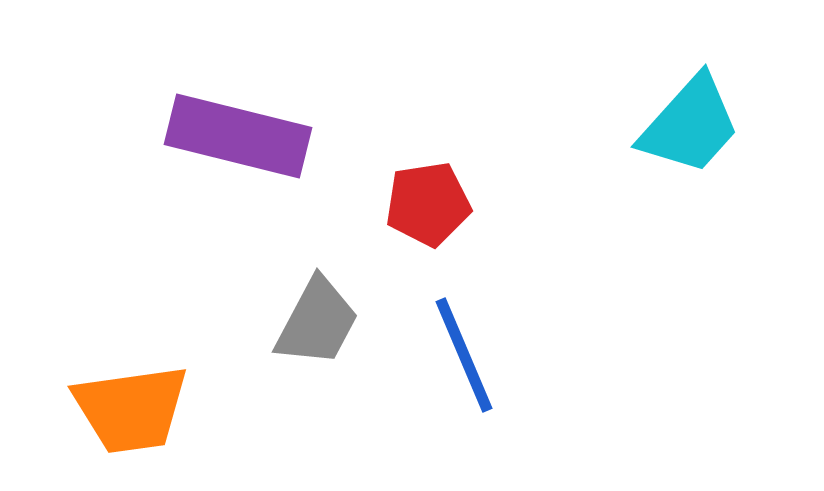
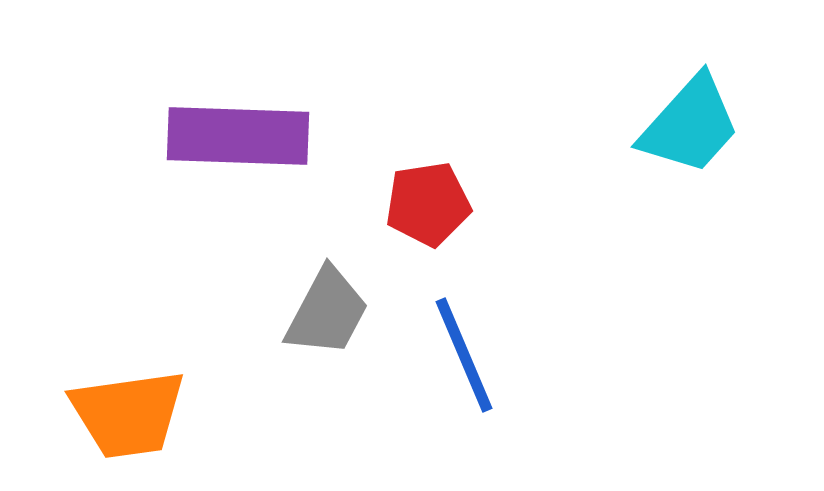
purple rectangle: rotated 12 degrees counterclockwise
gray trapezoid: moved 10 px right, 10 px up
orange trapezoid: moved 3 px left, 5 px down
